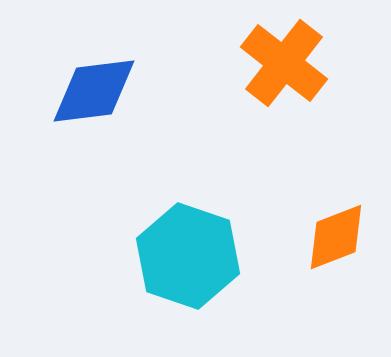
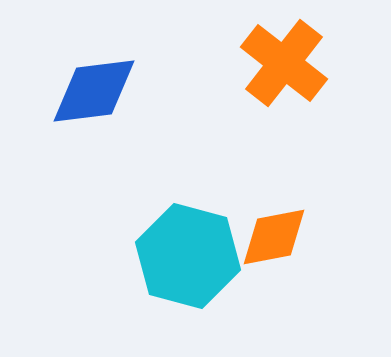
orange diamond: moved 62 px left; rotated 10 degrees clockwise
cyan hexagon: rotated 4 degrees counterclockwise
